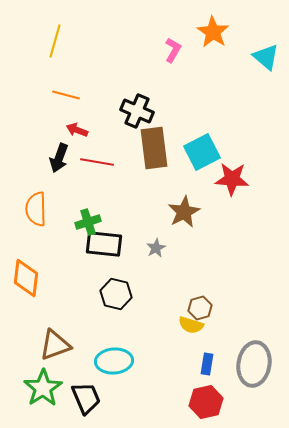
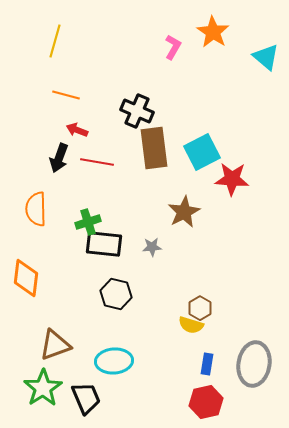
pink L-shape: moved 3 px up
gray star: moved 4 px left, 1 px up; rotated 24 degrees clockwise
brown hexagon: rotated 15 degrees counterclockwise
